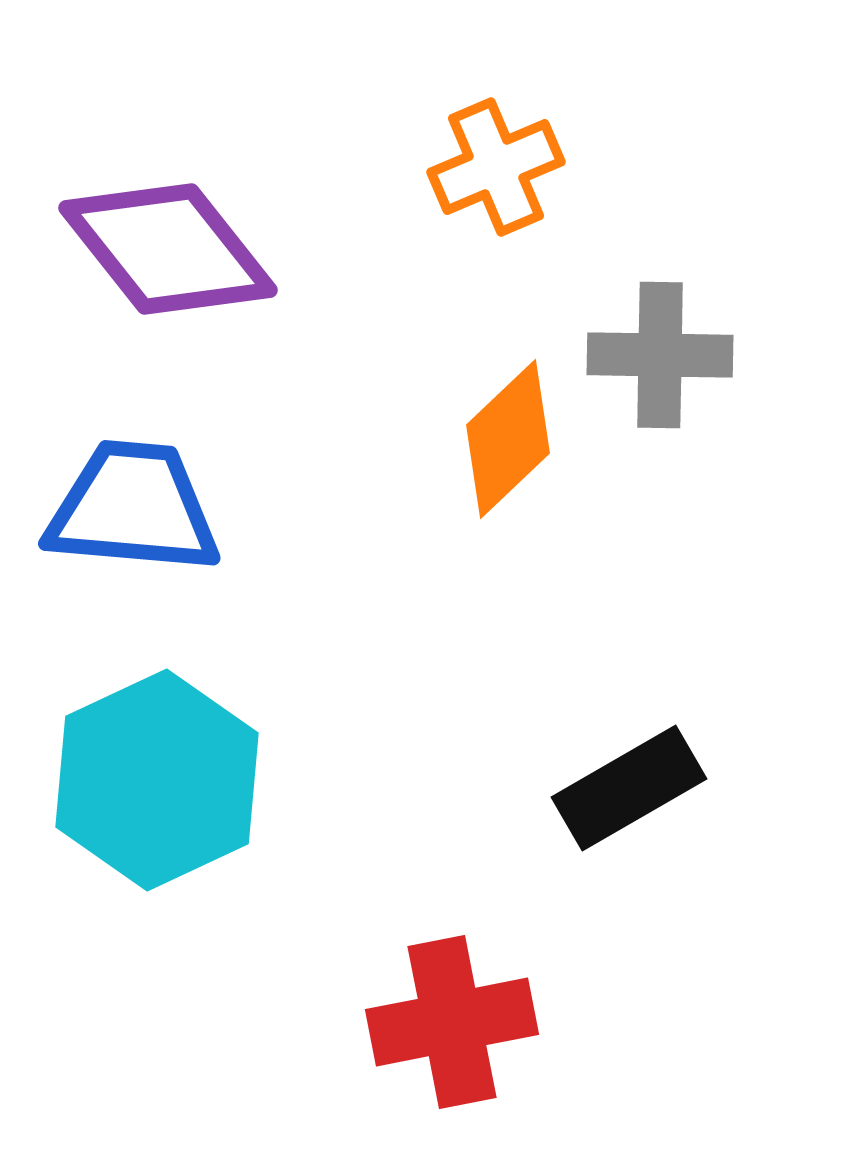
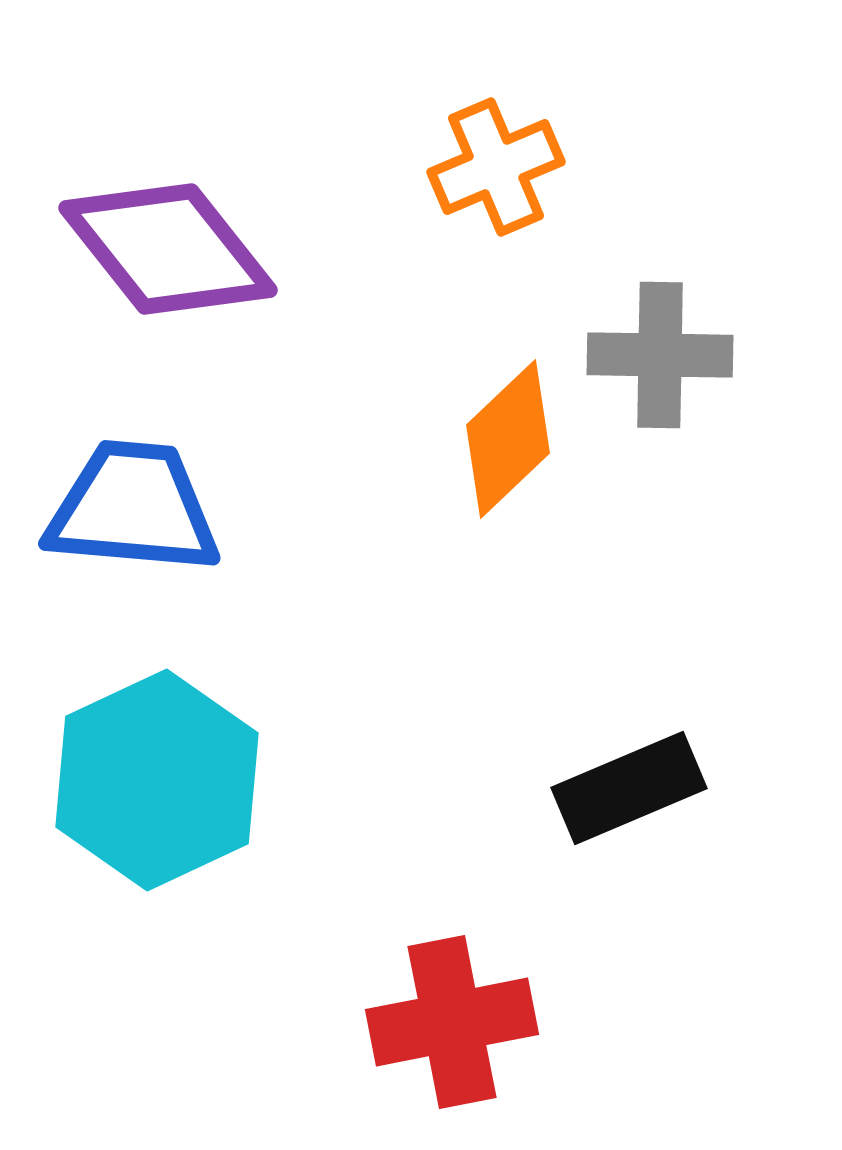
black rectangle: rotated 7 degrees clockwise
